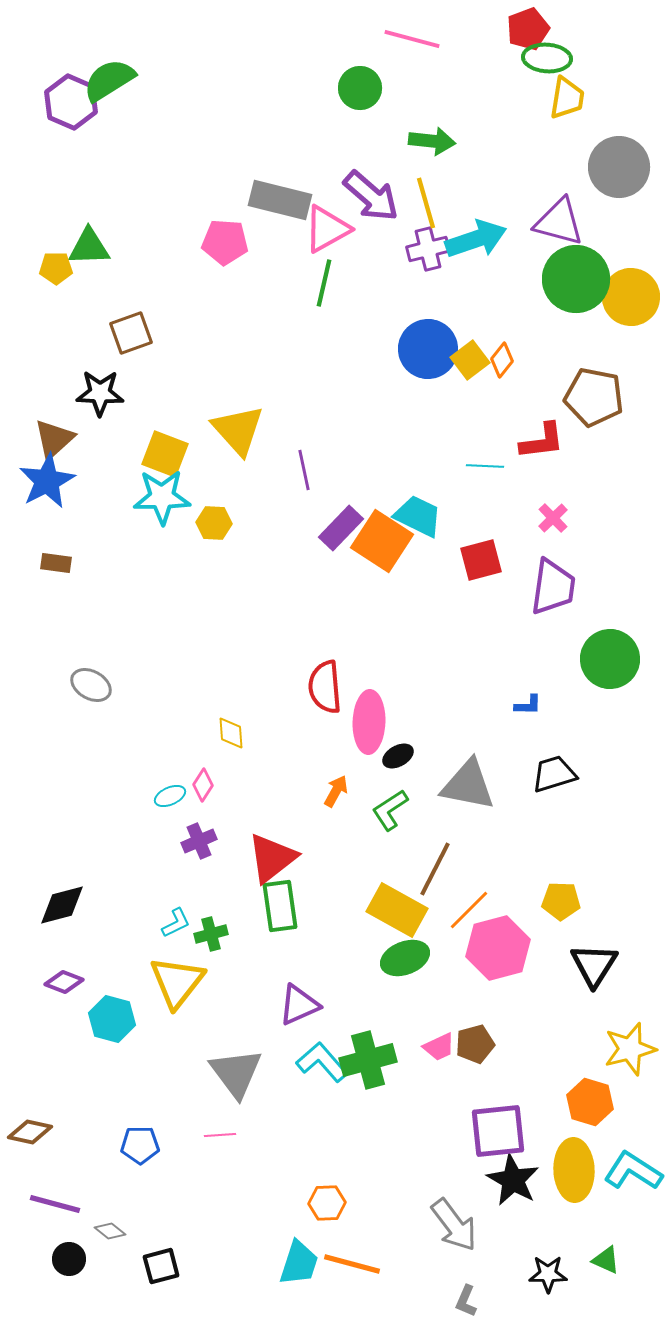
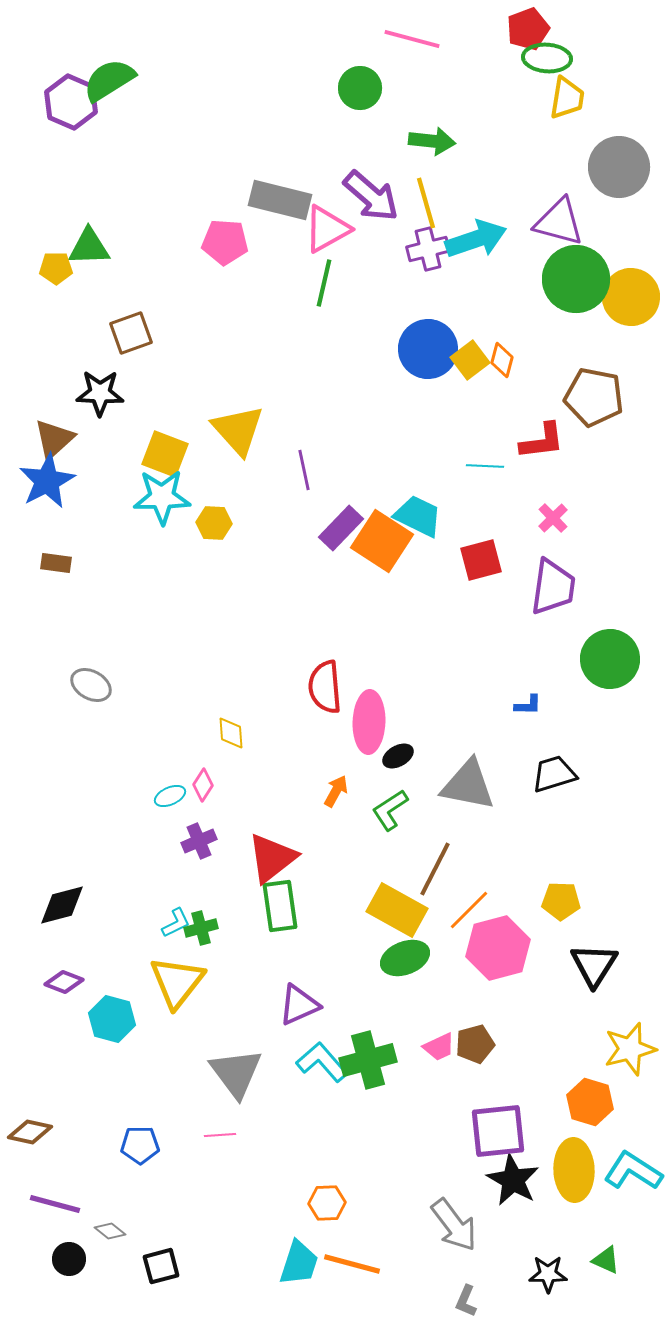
orange diamond at (502, 360): rotated 24 degrees counterclockwise
green cross at (211, 934): moved 10 px left, 6 px up
